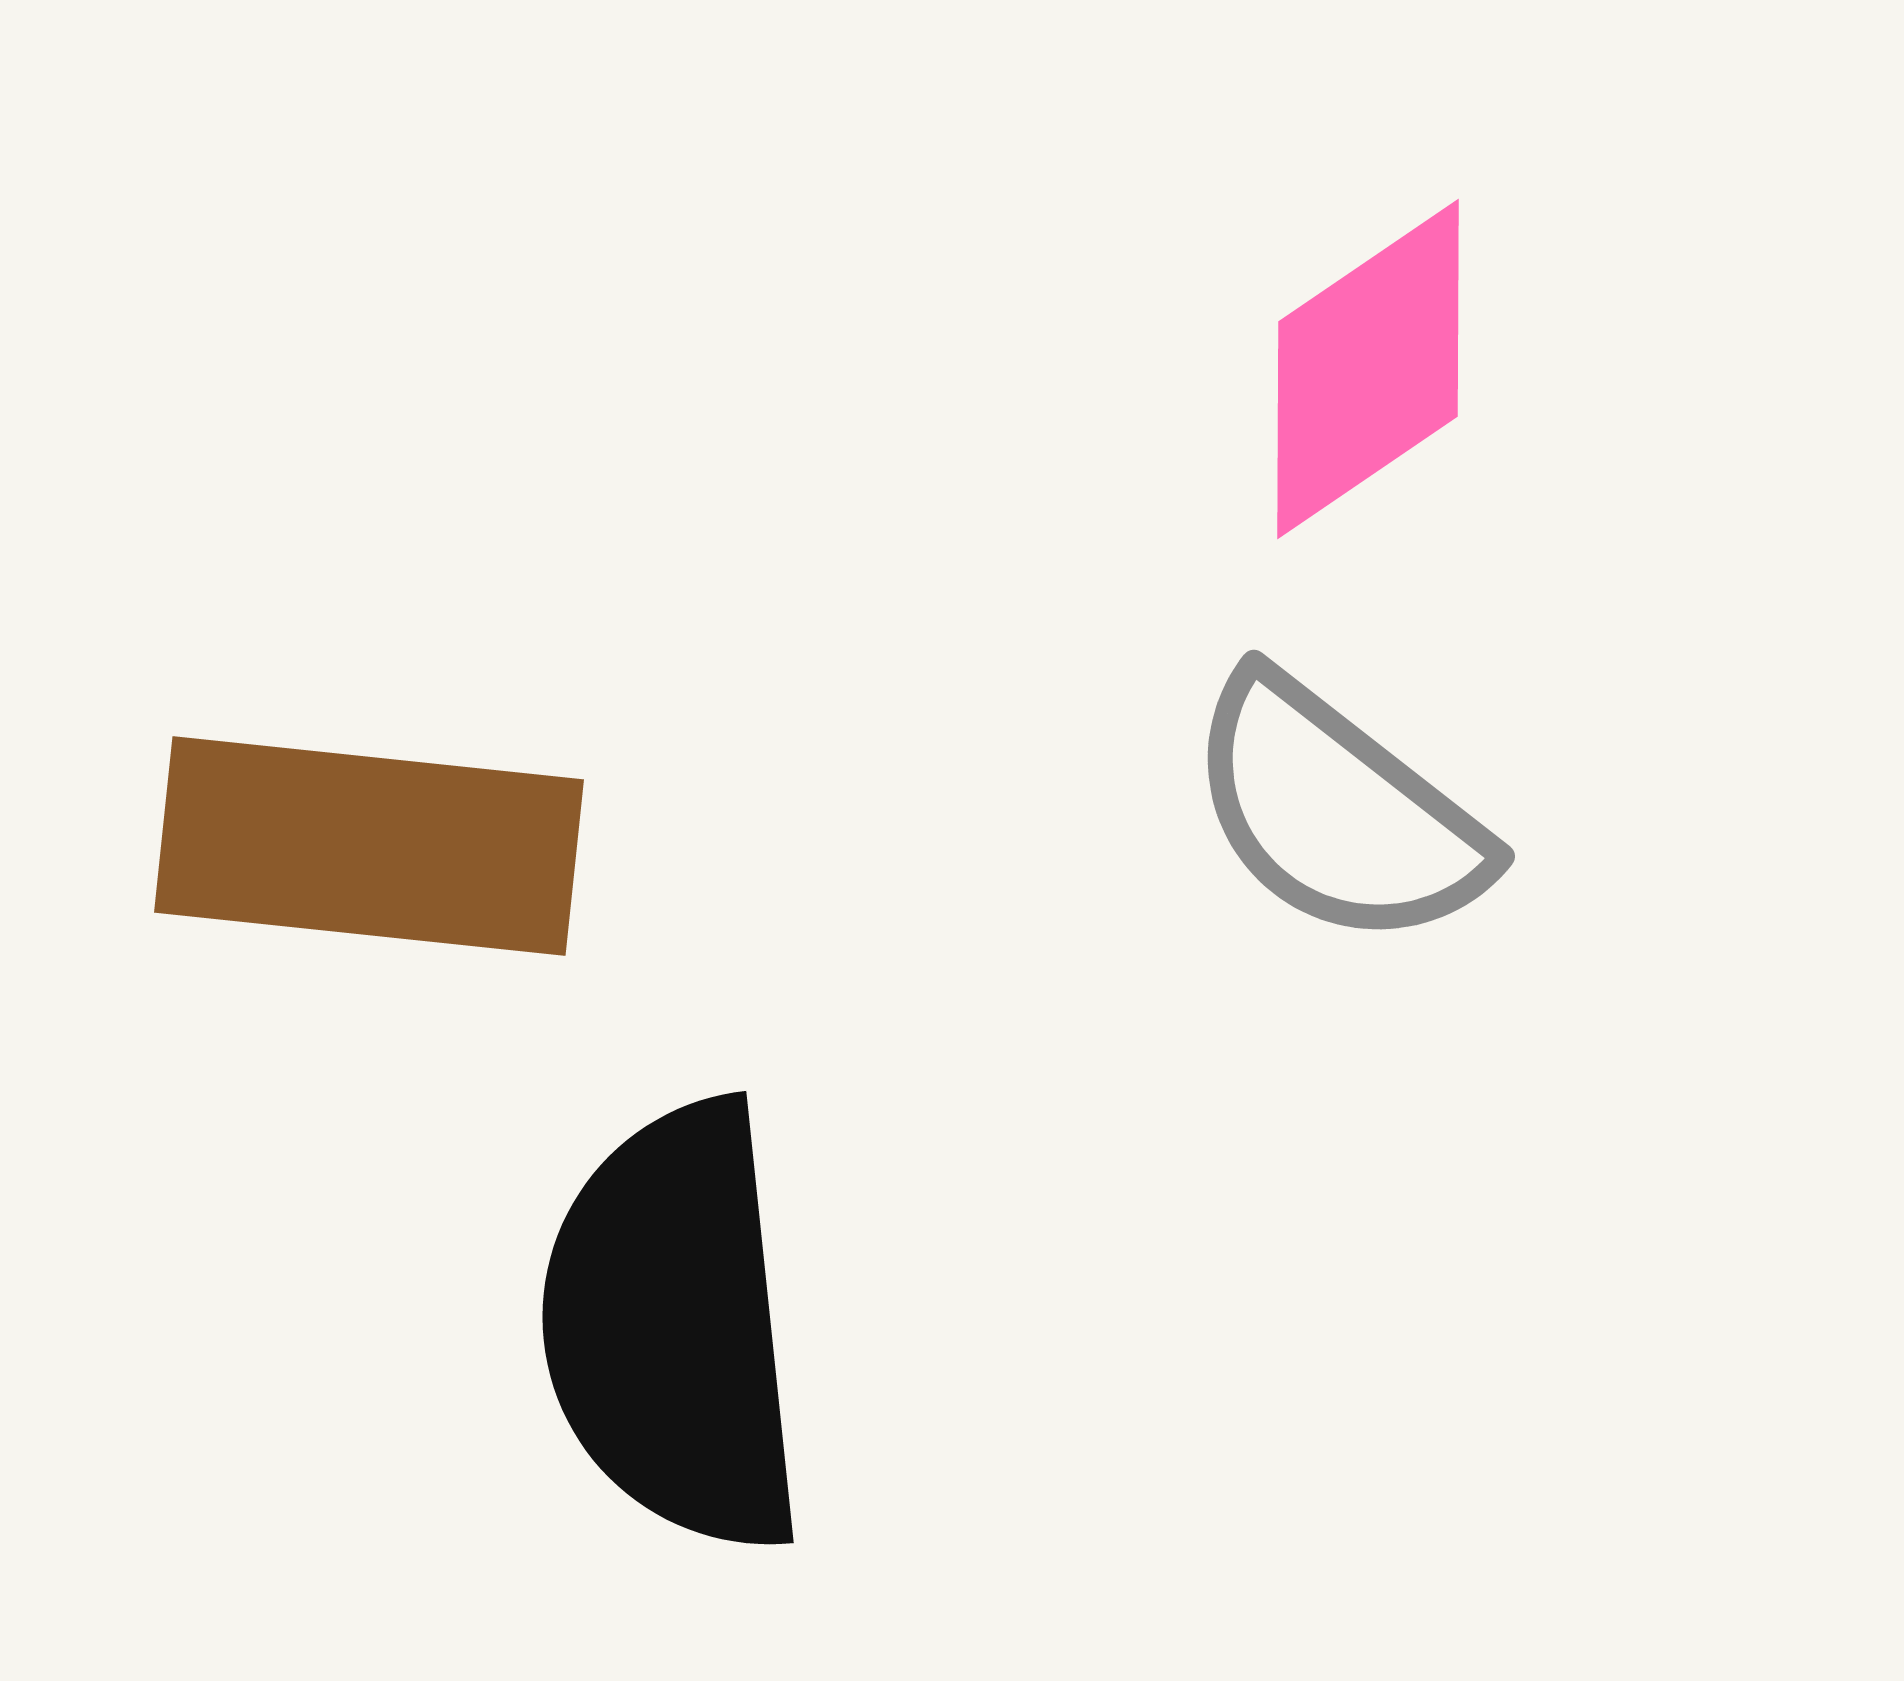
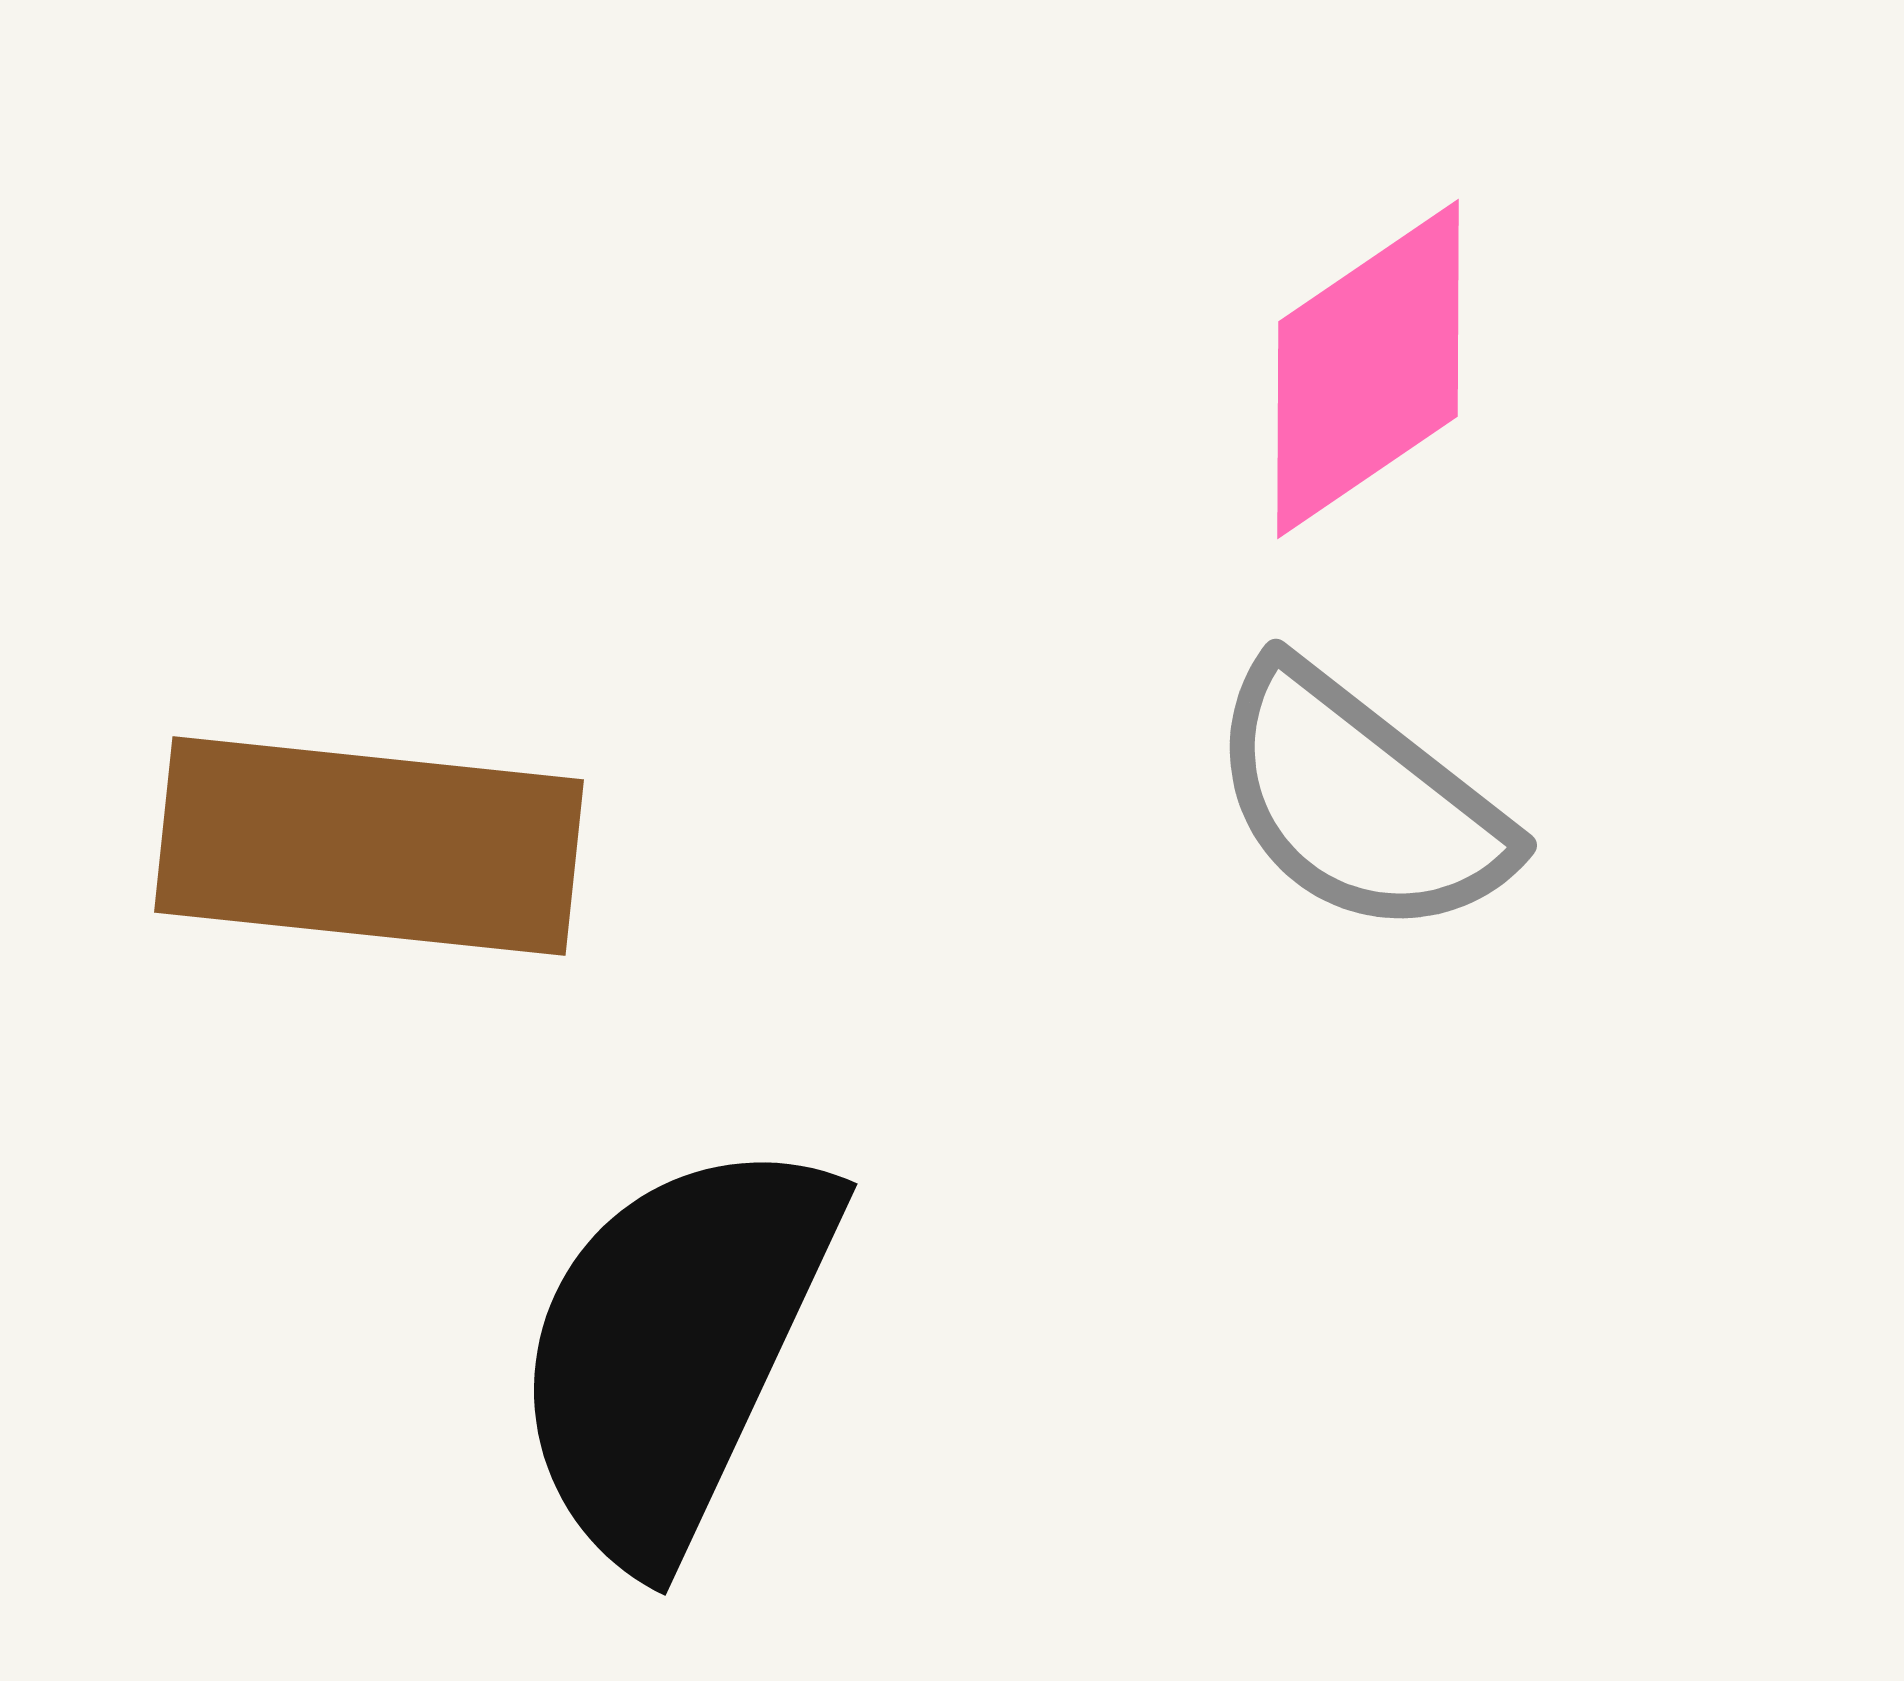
gray semicircle: moved 22 px right, 11 px up
black semicircle: moved 22 px down; rotated 31 degrees clockwise
